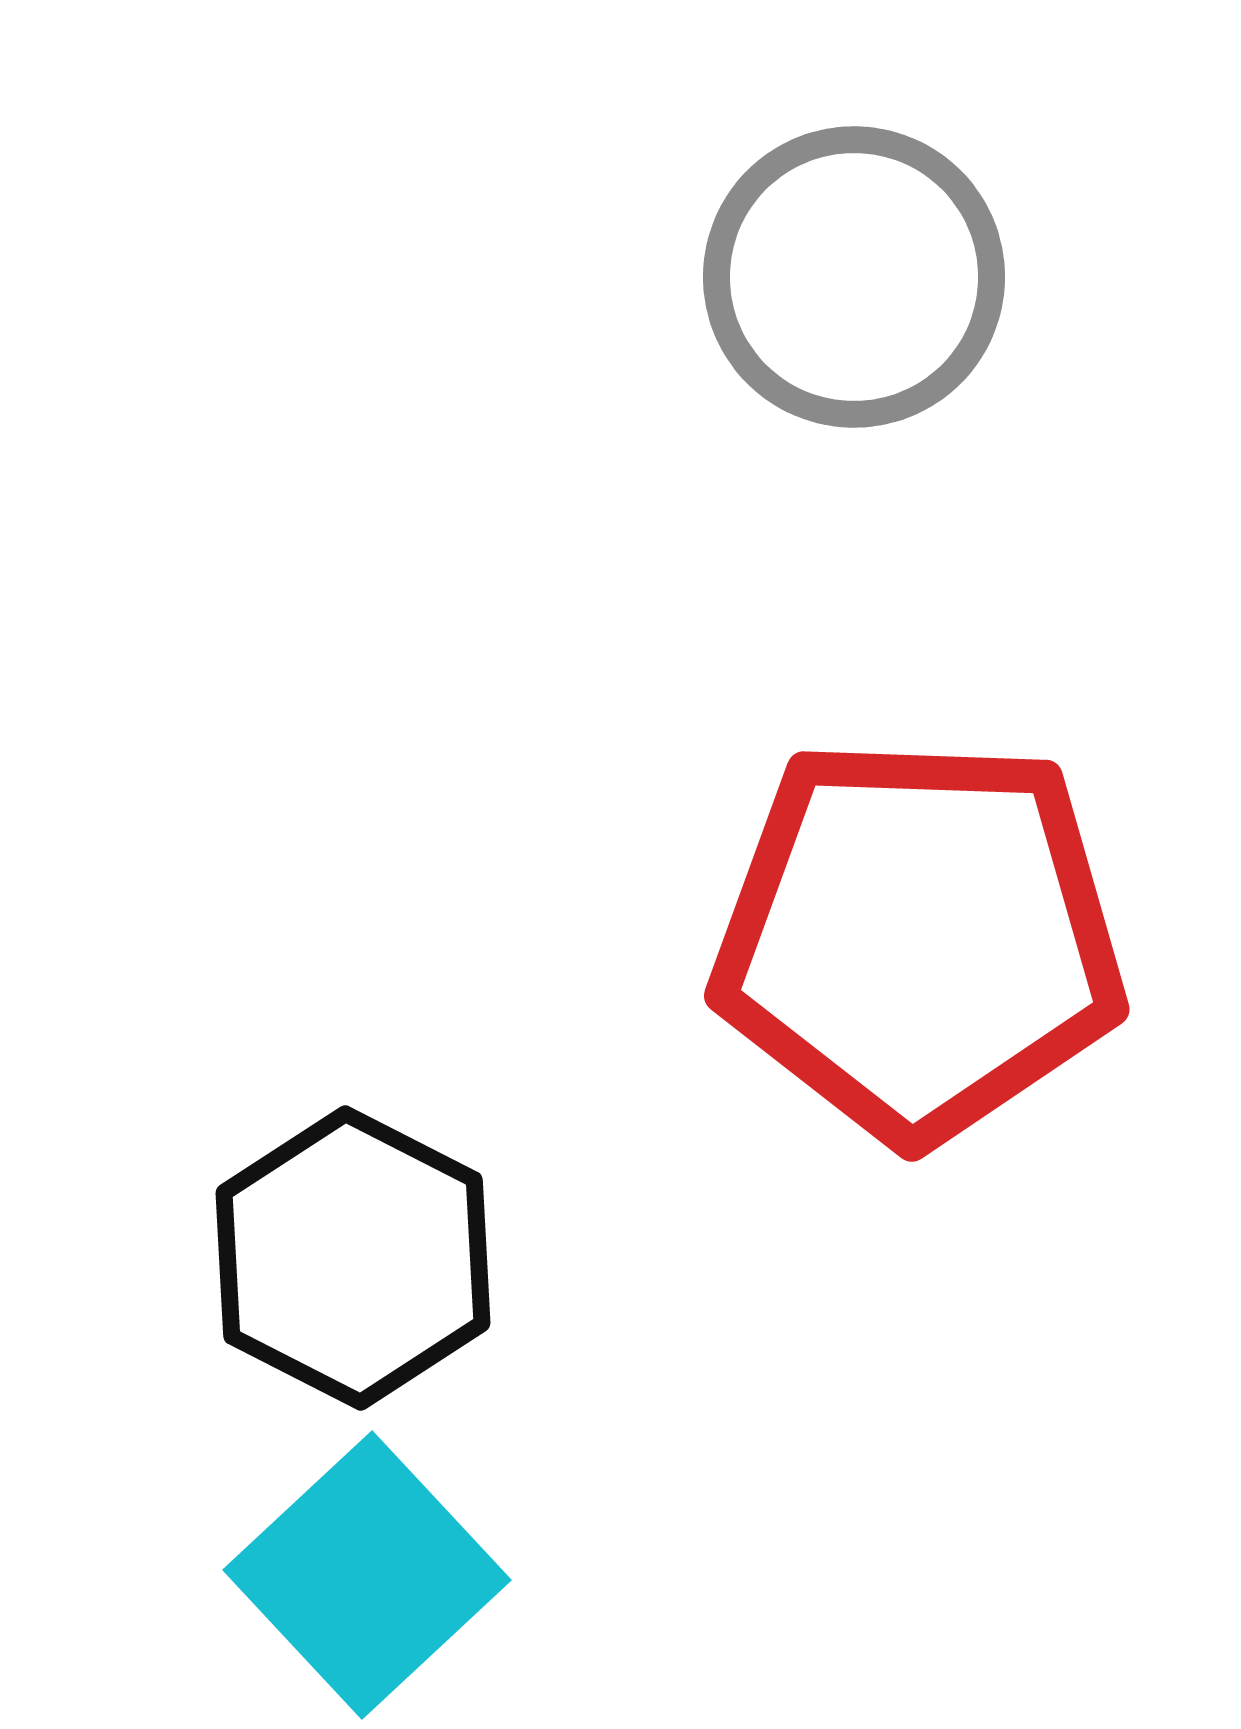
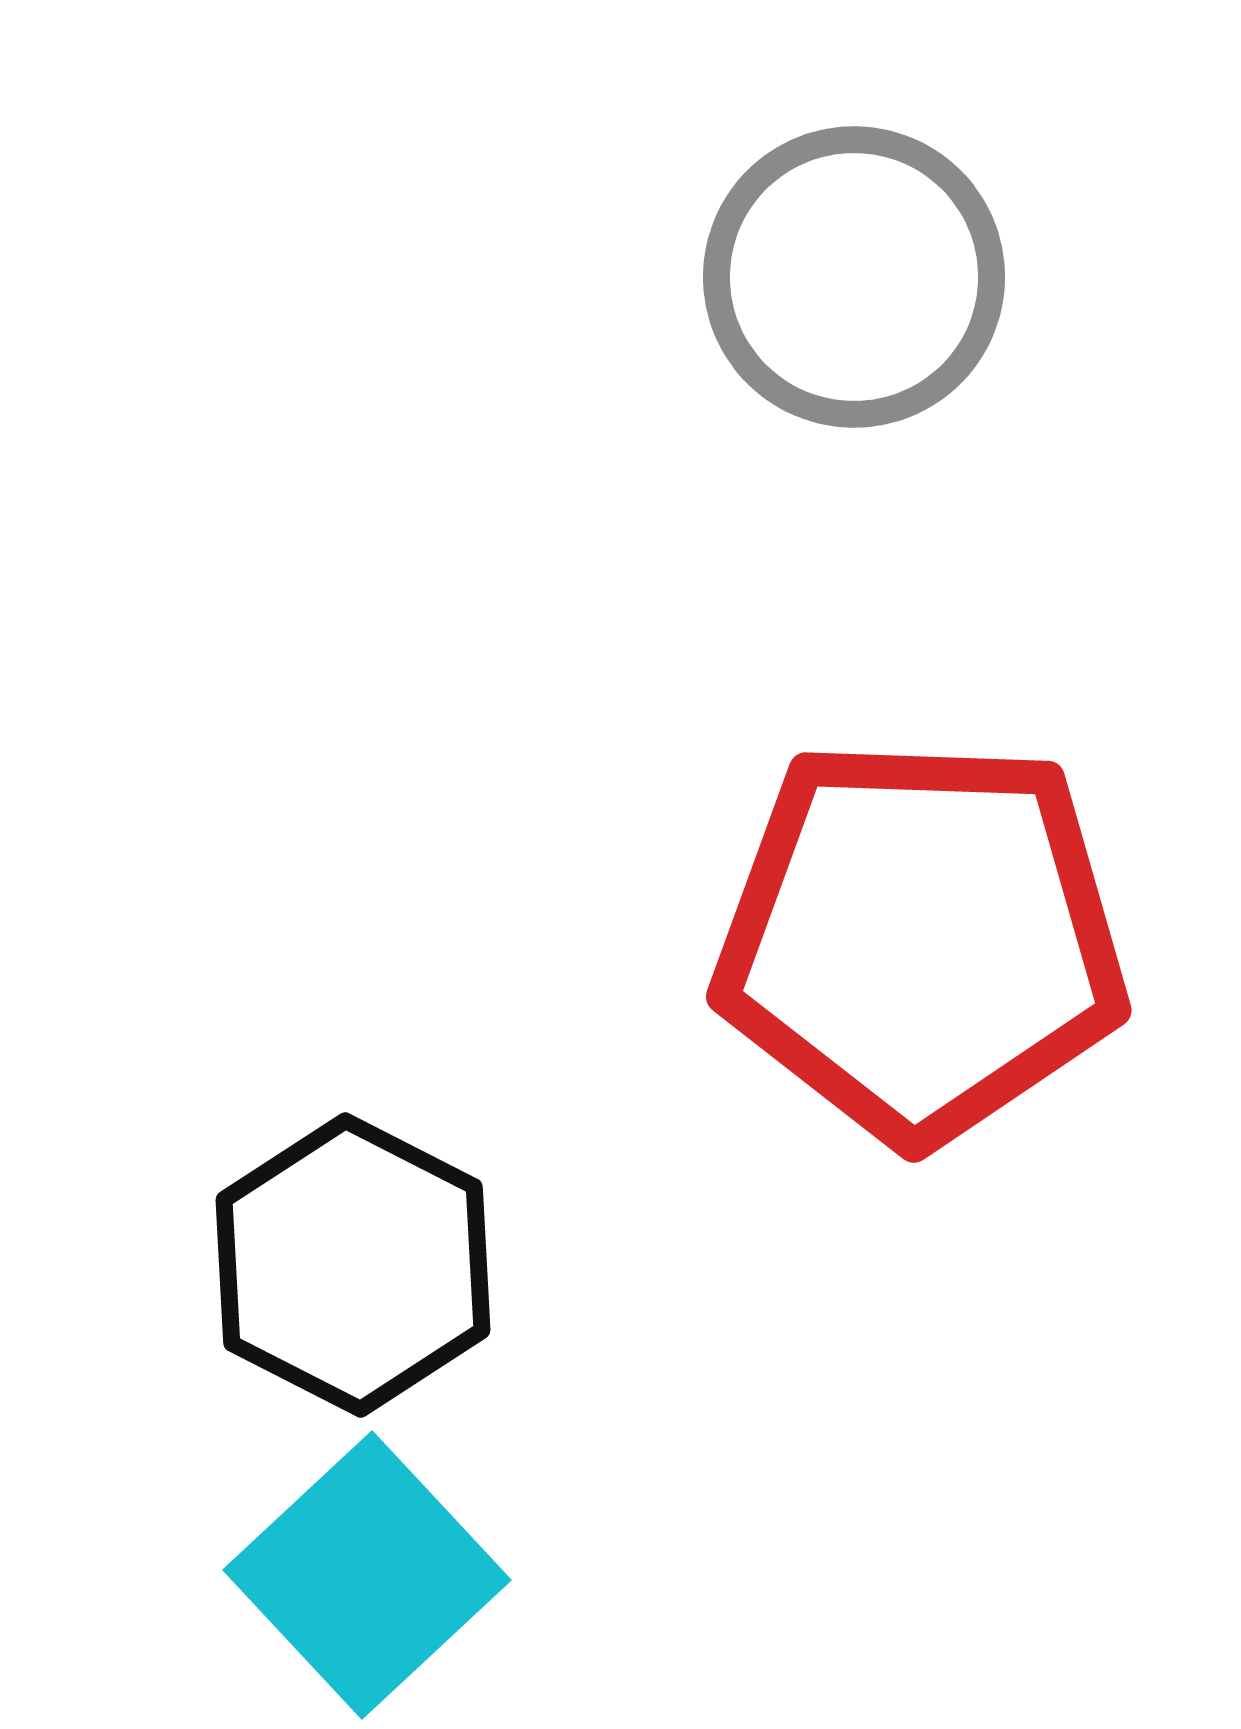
red pentagon: moved 2 px right, 1 px down
black hexagon: moved 7 px down
